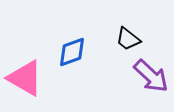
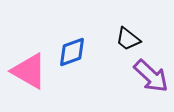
pink triangle: moved 4 px right, 7 px up
